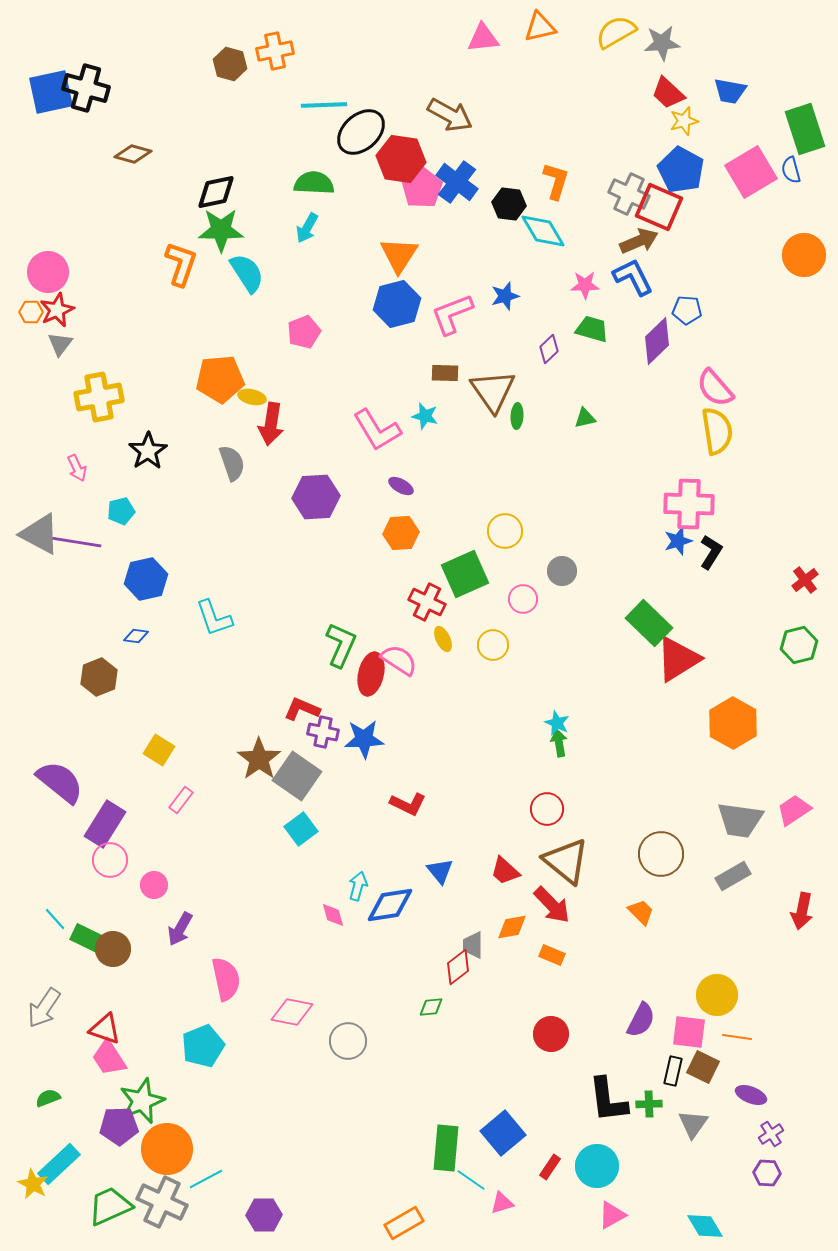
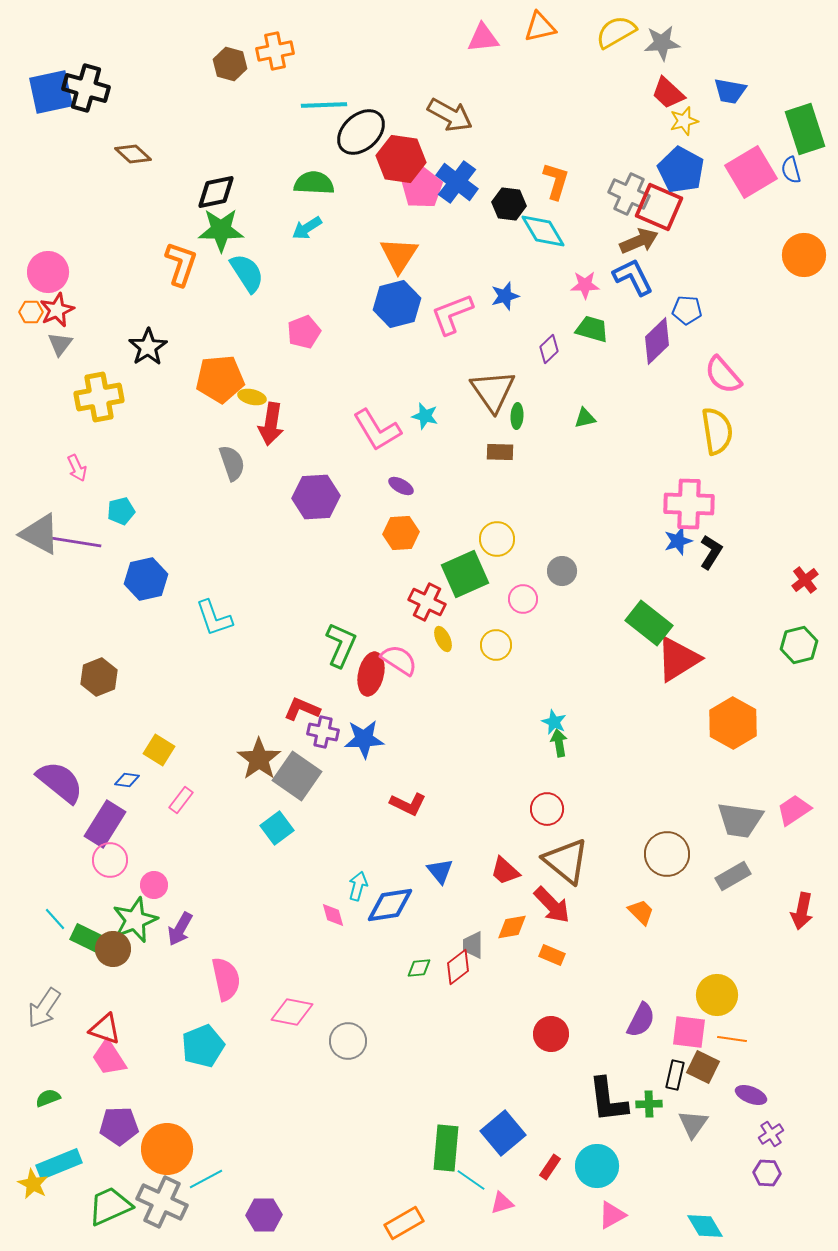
brown diamond at (133, 154): rotated 27 degrees clockwise
cyan arrow at (307, 228): rotated 28 degrees clockwise
brown rectangle at (445, 373): moved 55 px right, 79 px down
pink semicircle at (715, 388): moved 8 px right, 13 px up
black star at (148, 451): moved 104 px up
yellow circle at (505, 531): moved 8 px left, 8 px down
green rectangle at (649, 623): rotated 6 degrees counterclockwise
blue diamond at (136, 636): moved 9 px left, 144 px down
yellow circle at (493, 645): moved 3 px right
cyan star at (557, 723): moved 3 px left, 1 px up
cyan square at (301, 829): moved 24 px left, 1 px up
brown circle at (661, 854): moved 6 px right
green diamond at (431, 1007): moved 12 px left, 39 px up
orange line at (737, 1037): moved 5 px left, 2 px down
black rectangle at (673, 1071): moved 2 px right, 4 px down
green star at (142, 1101): moved 7 px left, 181 px up
cyan rectangle at (59, 1164): rotated 21 degrees clockwise
